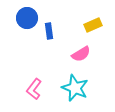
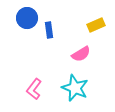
yellow rectangle: moved 3 px right
blue rectangle: moved 1 px up
